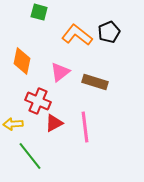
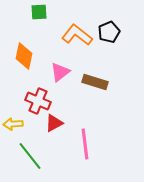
green square: rotated 18 degrees counterclockwise
orange diamond: moved 2 px right, 5 px up
pink line: moved 17 px down
